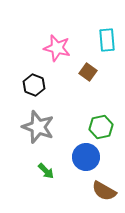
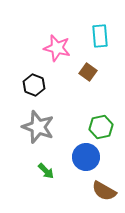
cyan rectangle: moved 7 px left, 4 px up
